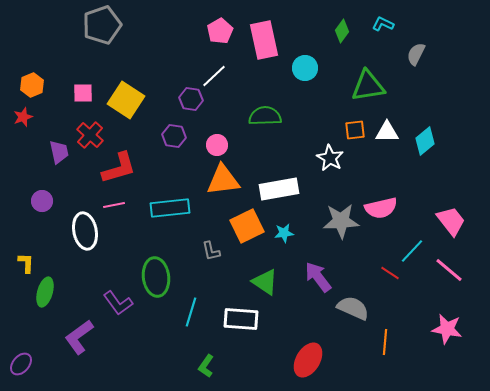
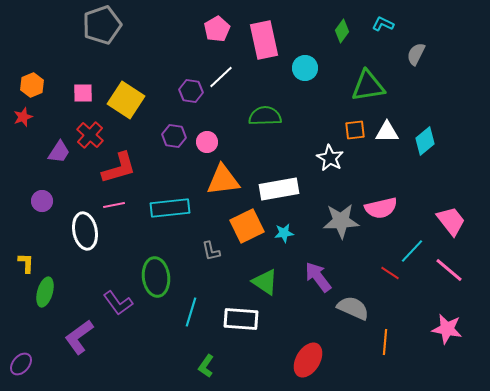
pink pentagon at (220, 31): moved 3 px left, 2 px up
white line at (214, 76): moved 7 px right, 1 px down
purple hexagon at (191, 99): moved 8 px up
pink circle at (217, 145): moved 10 px left, 3 px up
purple trapezoid at (59, 152): rotated 45 degrees clockwise
